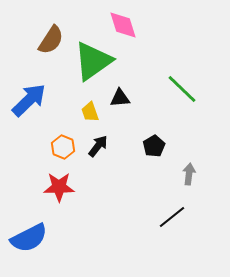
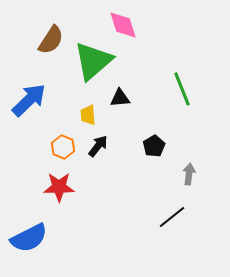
green triangle: rotated 6 degrees counterclockwise
green line: rotated 24 degrees clockwise
yellow trapezoid: moved 2 px left, 3 px down; rotated 15 degrees clockwise
